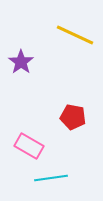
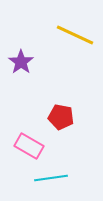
red pentagon: moved 12 px left
